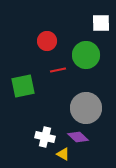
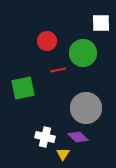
green circle: moved 3 px left, 2 px up
green square: moved 2 px down
yellow triangle: rotated 32 degrees clockwise
